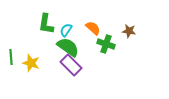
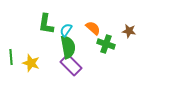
green semicircle: rotated 45 degrees clockwise
